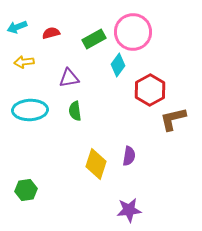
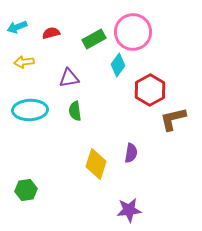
purple semicircle: moved 2 px right, 3 px up
